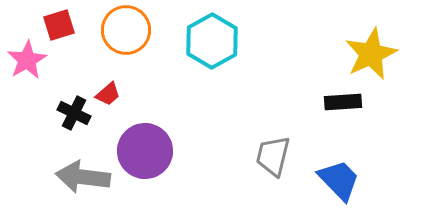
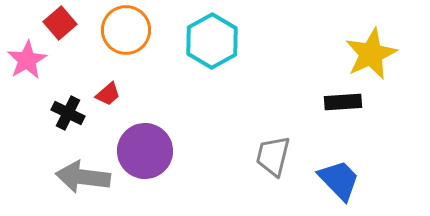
red square: moved 1 px right, 2 px up; rotated 24 degrees counterclockwise
black cross: moved 6 px left
